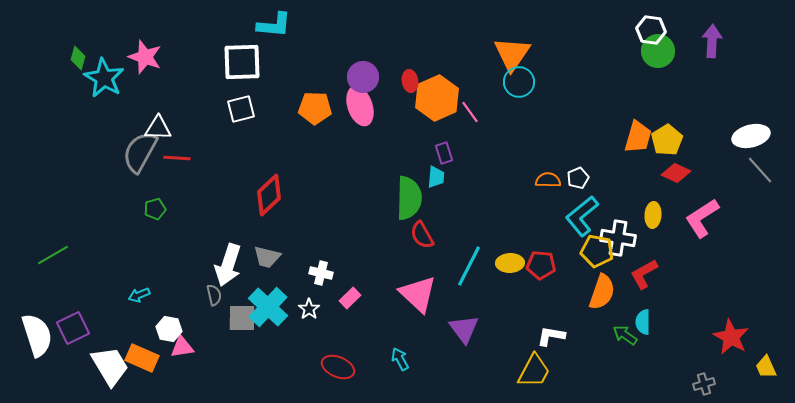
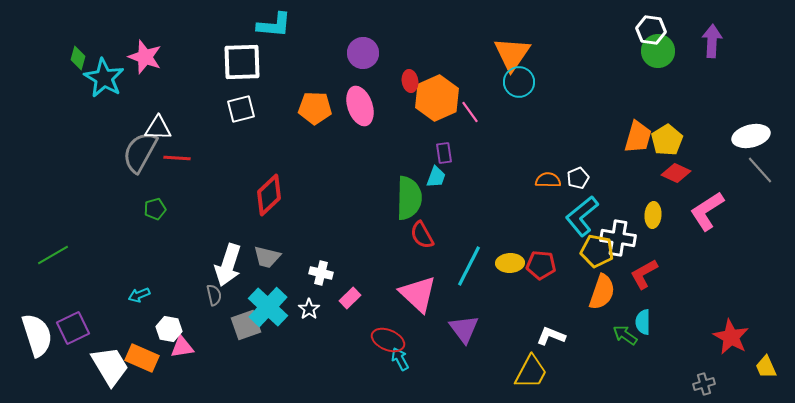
purple circle at (363, 77): moved 24 px up
purple rectangle at (444, 153): rotated 10 degrees clockwise
cyan trapezoid at (436, 177): rotated 15 degrees clockwise
pink L-shape at (702, 218): moved 5 px right, 7 px up
gray square at (242, 318): moved 4 px right, 7 px down; rotated 20 degrees counterclockwise
white L-shape at (551, 336): rotated 12 degrees clockwise
red ellipse at (338, 367): moved 50 px right, 27 px up
yellow trapezoid at (534, 371): moved 3 px left, 1 px down
